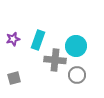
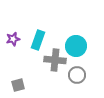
gray square: moved 4 px right, 7 px down
